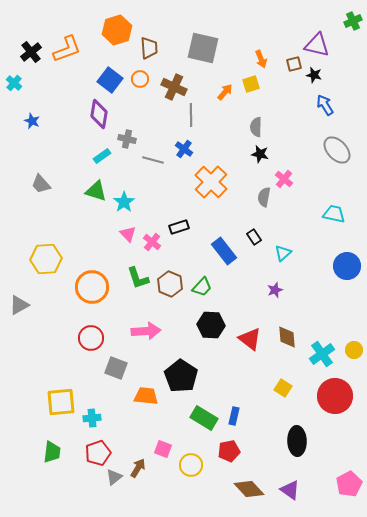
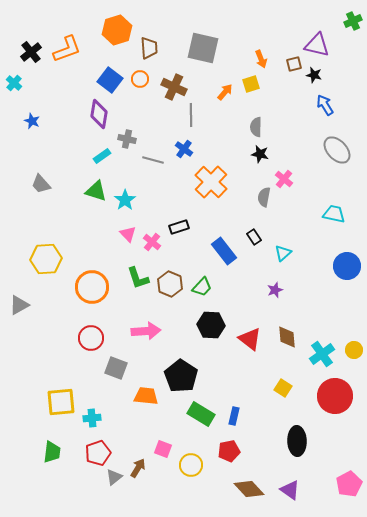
cyan star at (124, 202): moved 1 px right, 2 px up
green rectangle at (204, 418): moved 3 px left, 4 px up
